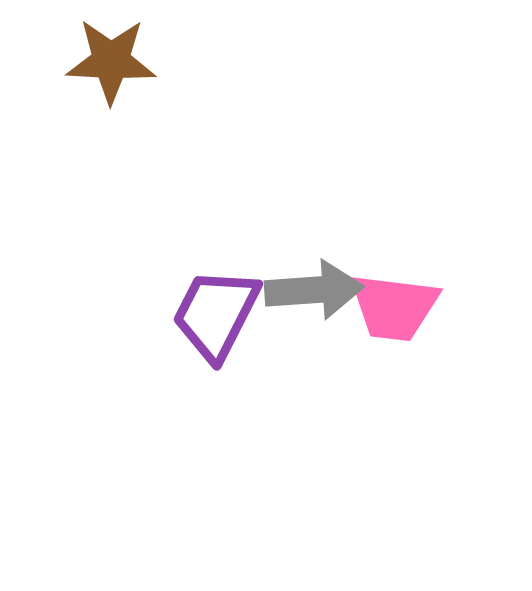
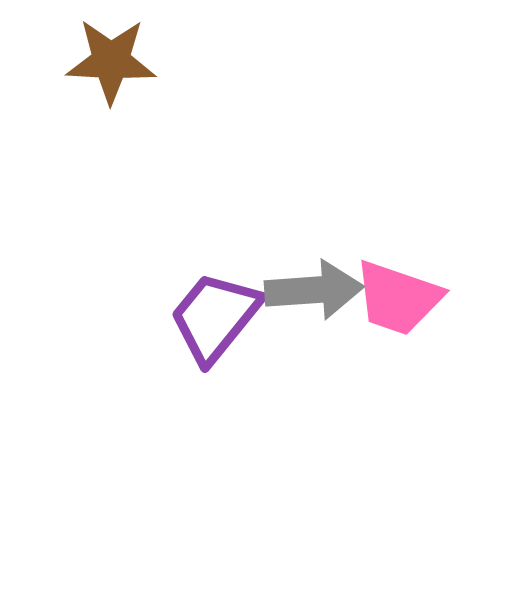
pink trapezoid: moved 4 px right, 9 px up; rotated 12 degrees clockwise
purple trapezoid: moved 1 px left, 3 px down; rotated 12 degrees clockwise
